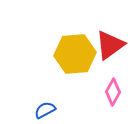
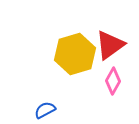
yellow hexagon: rotated 12 degrees counterclockwise
pink diamond: moved 11 px up
